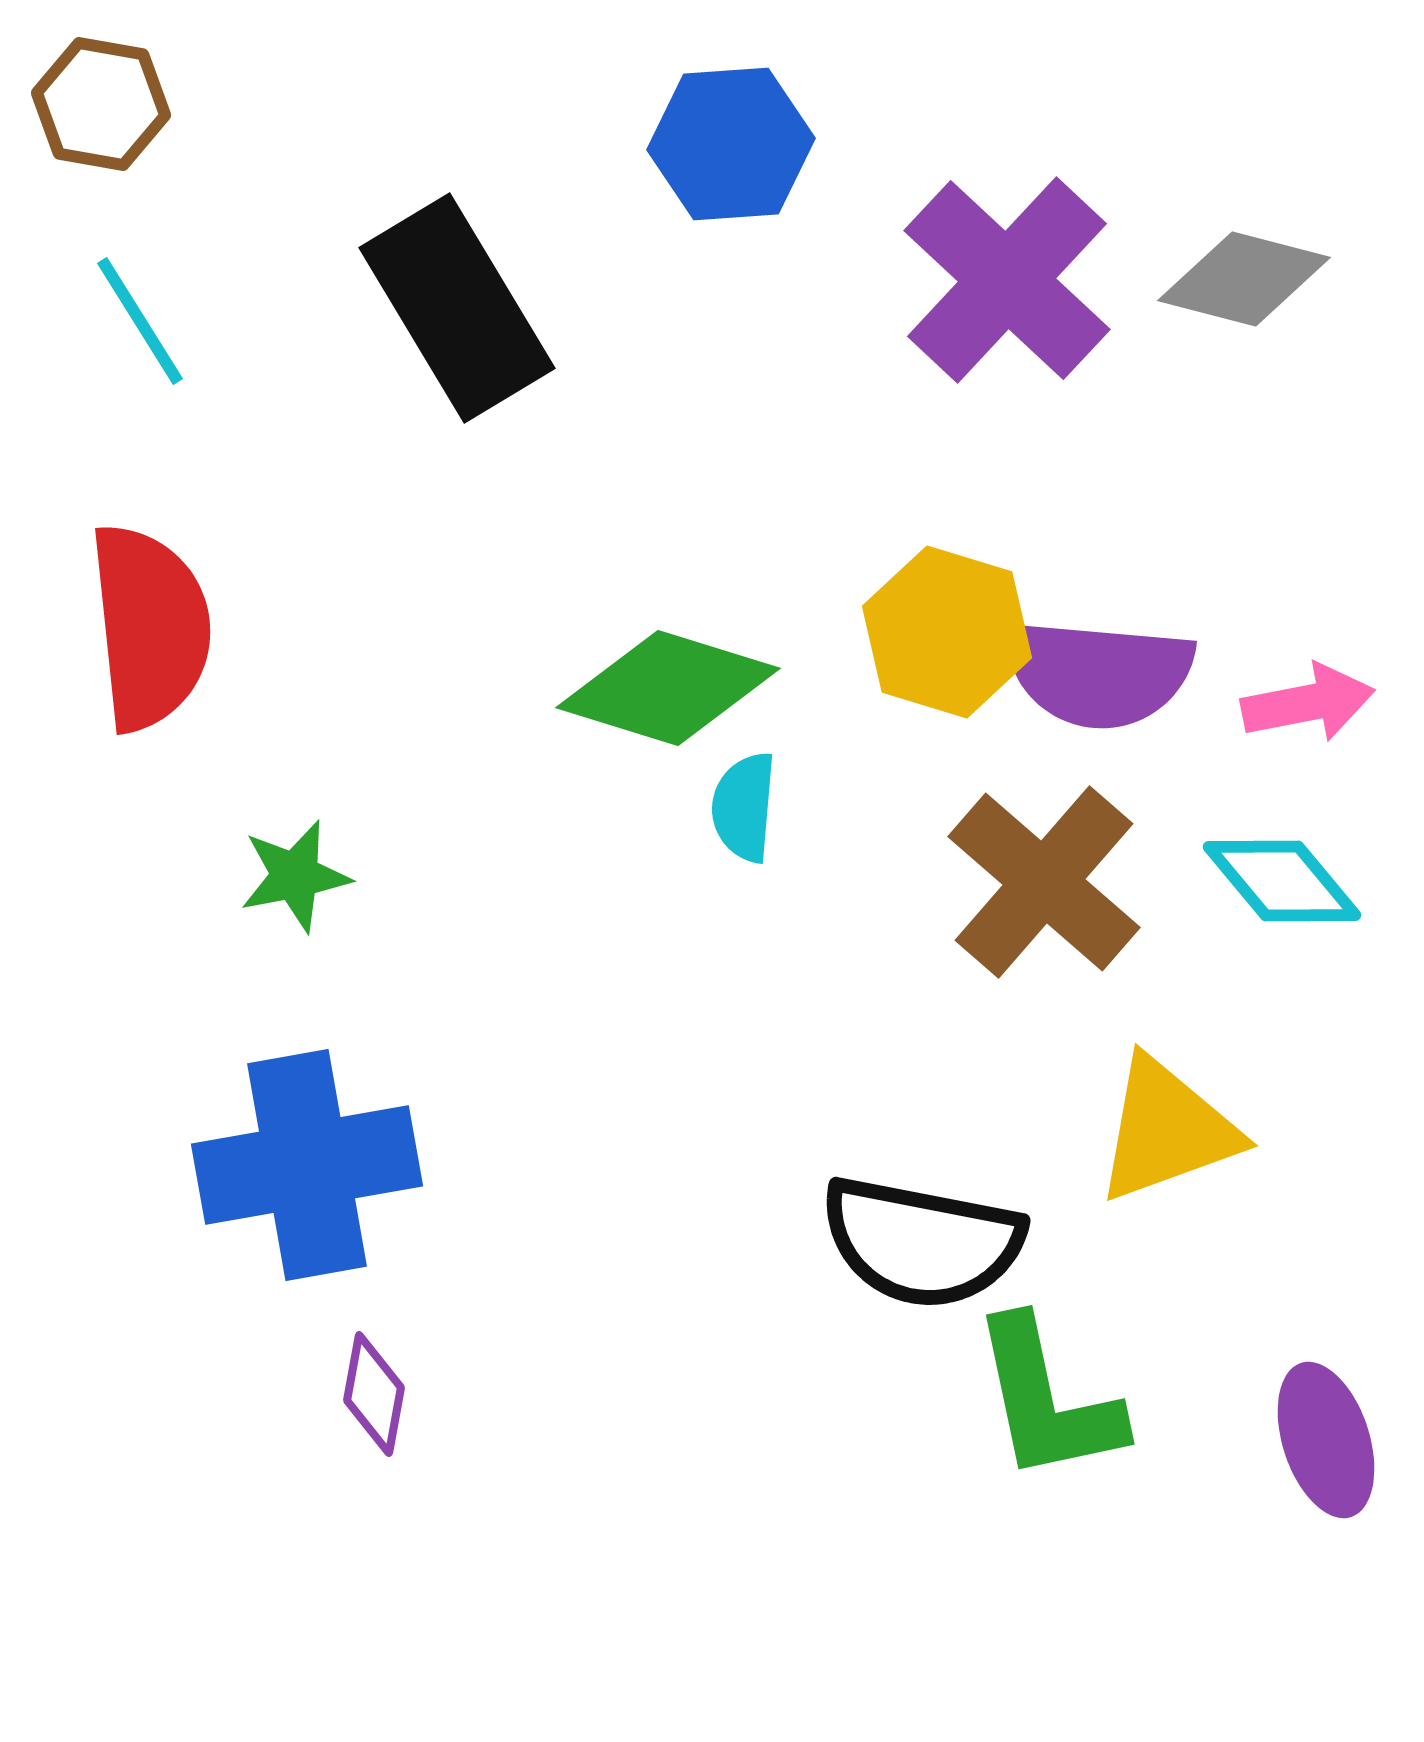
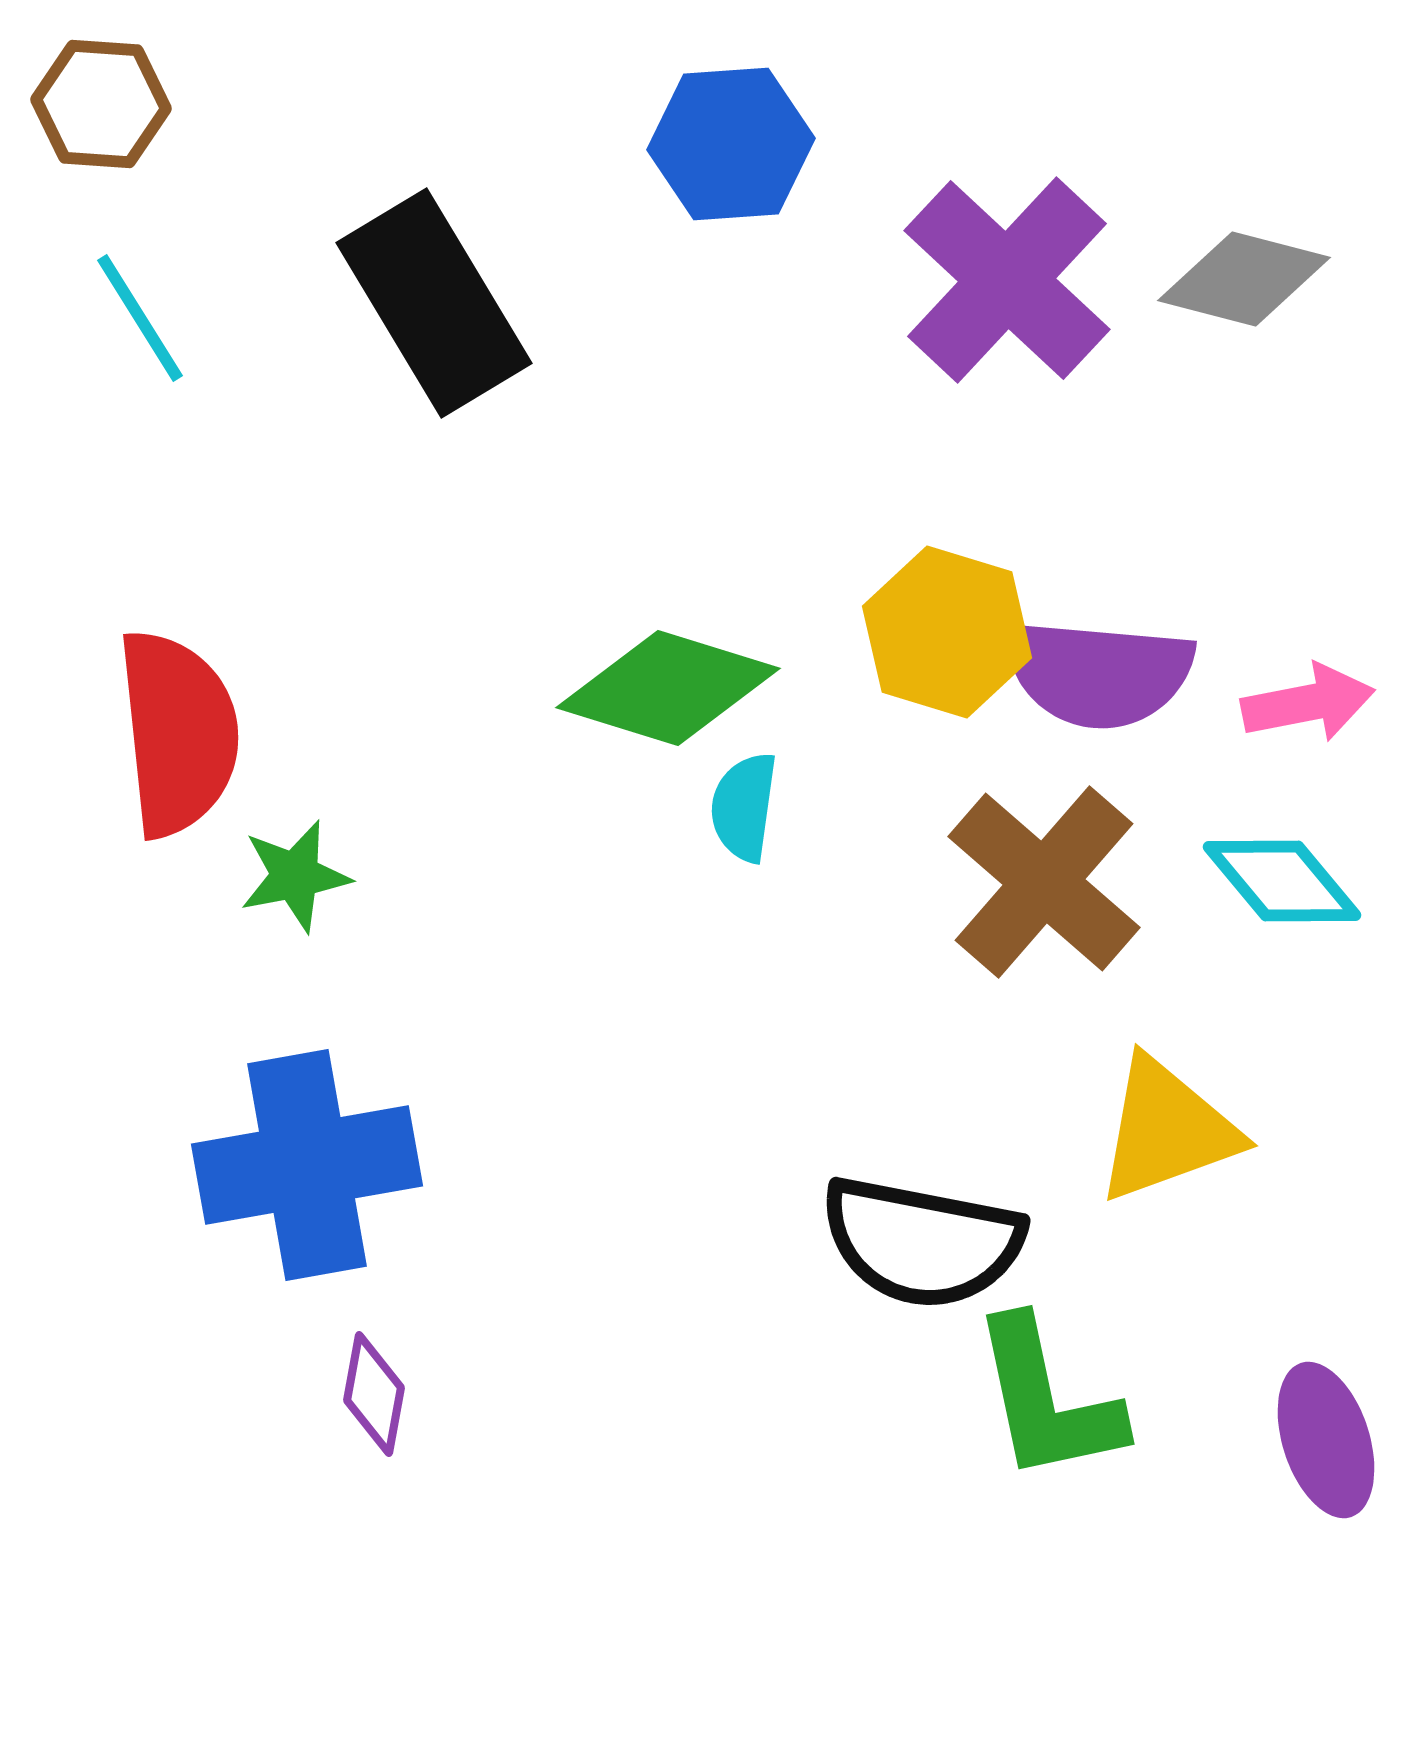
brown hexagon: rotated 6 degrees counterclockwise
black rectangle: moved 23 px left, 5 px up
cyan line: moved 3 px up
red semicircle: moved 28 px right, 106 px down
cyan semicircle: rotated 3 degrees clockwise
